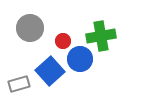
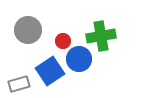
gray circle: moved 2 px left, 2 px down
blue circle: moved 1 px left
blue square: rotated 8 degrees clockwise
